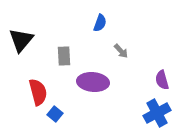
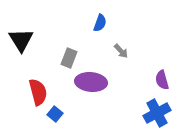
black triangle: rotated 12 degrees counterclockwise
gray rectangle: moved 5 px right, 2 px down; rotated 24 degrees clockwise
purple ellipse: moved 2 px left
